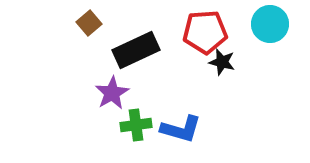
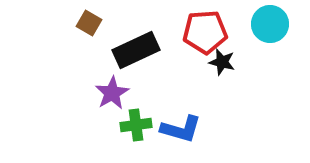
brown square: rotated 20 degrees counterclockwise
